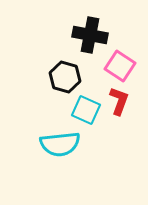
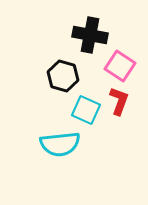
black hexagon: moved 2 px left, 1 px up
